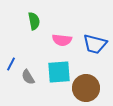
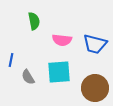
blue line: moved 4 px up; rotated 16 degrees counterclockwise
brown circle: moved 9 px right
